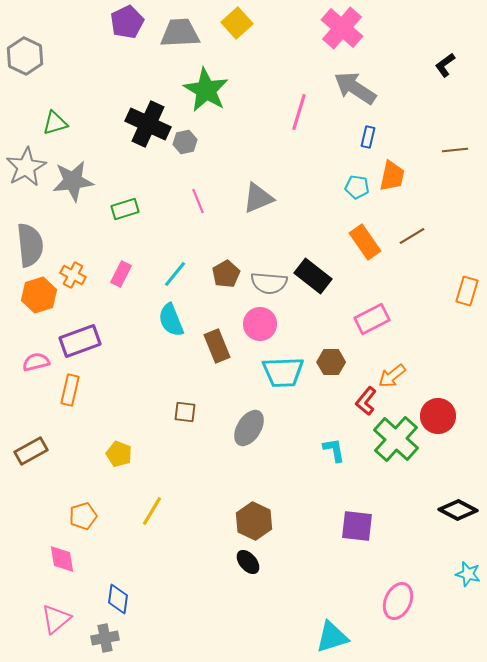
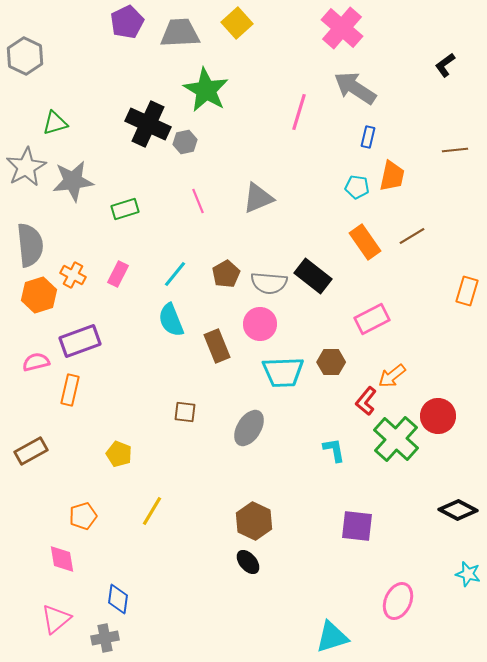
pink rectangle at (121, 274): moved 3 px left
